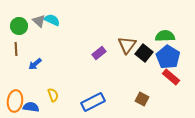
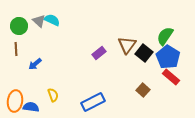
green semicircle: rotated 54 degrees counterclockwise
brown square: moved 1 px right, 9 px up; rotated 16 degrees clockwise
